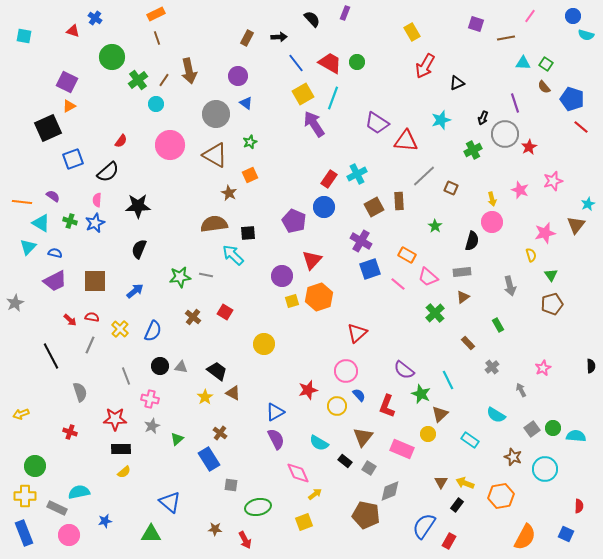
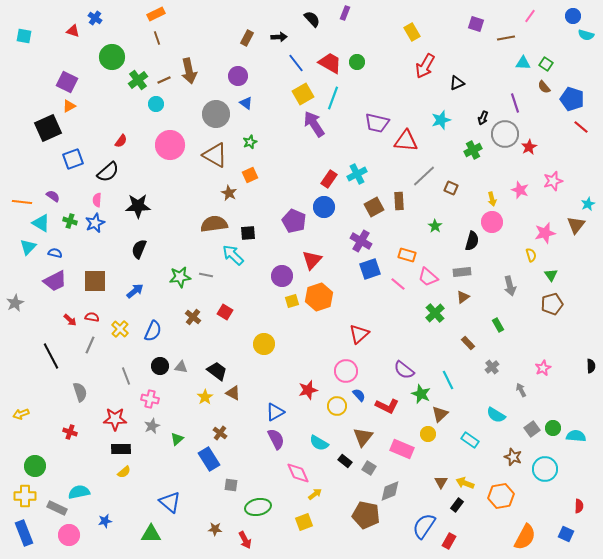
brown line at (164, 80): rotated 32 degrees clockwise
purple trapezoid at (377, 123): rotated 20 degrees counterclockwise
orange rectangle at (407, 255): rotated 12 degrees counterclockwise
red triangle at (357, 333): moved 2 px right, 1 px down
red L-shape at (387, 406): rotated 85 degrees counterclockwise
